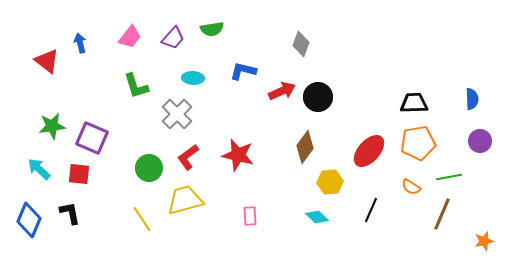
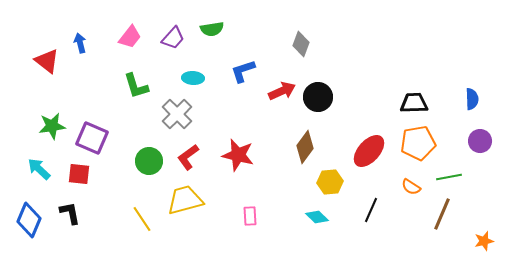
blue L-shape: rotated 32 degrees counterclockwise
green circle: moved 7 px up
